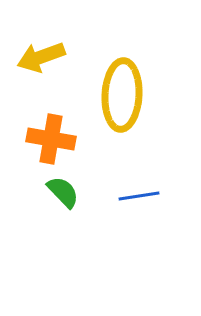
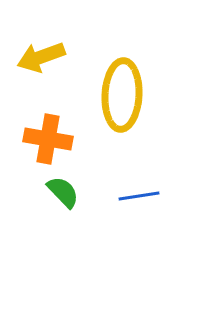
orange cross: moved 3 px left
